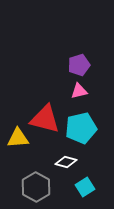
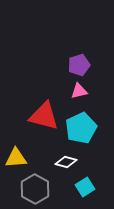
red triangle: moved 1 px left, 3 px up
cyan pentagon: rotated 12 degrees counterclockwise
yellow triangle: moved 2 px left, 20 px down
gray hexagon: moved 1 px left, 2 px down
